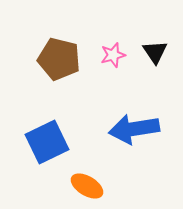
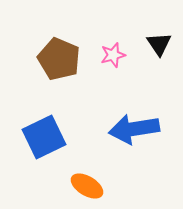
black triangle: moved 4 px right, 8 px up
brown pentagon: rotated 9 degrees clockwise
blue square: moved 3 px left, 5 px up
